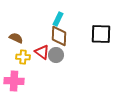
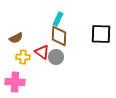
brown semicircle: rotated 128 degrees clockwise
gray circle: moved 2 px down
pink cross: moved 1 px right, 1 px down
